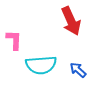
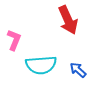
red arrow: moved 3 px left, 1 px up
pink L-shape: rotated 20 degrees clockwise
